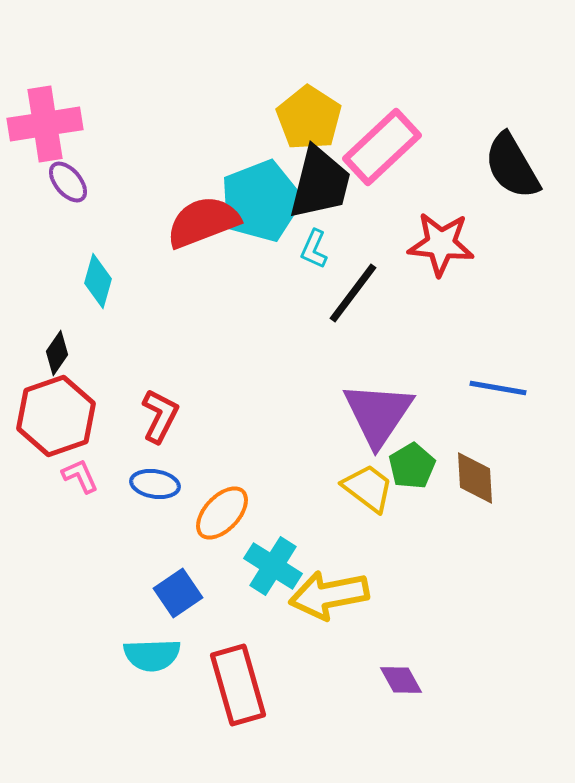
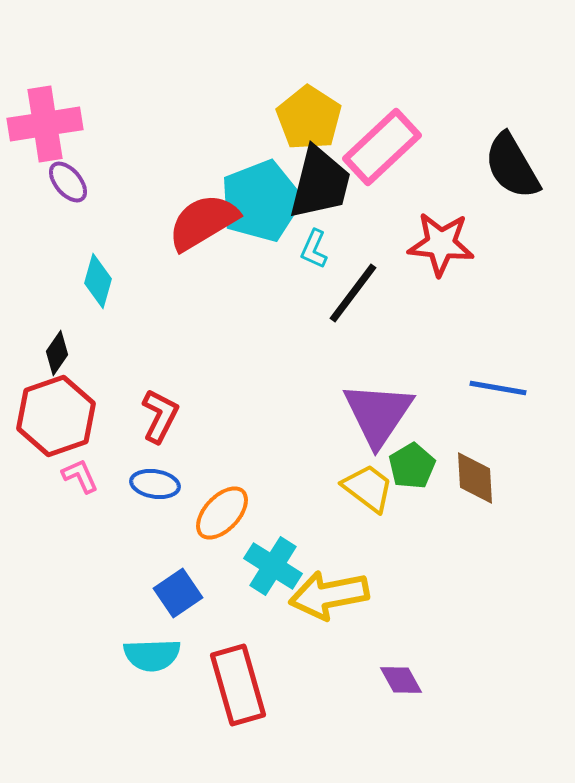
red semicircle: rotated 10 degrees counterclockwise
